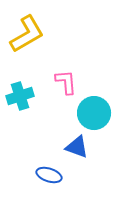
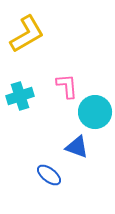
pink L-shape: moved 1 px right, 4 px down
cyan circle: moved 1 px right, 1 px up
blue ellipse: rotated 20 degrees clockwise
